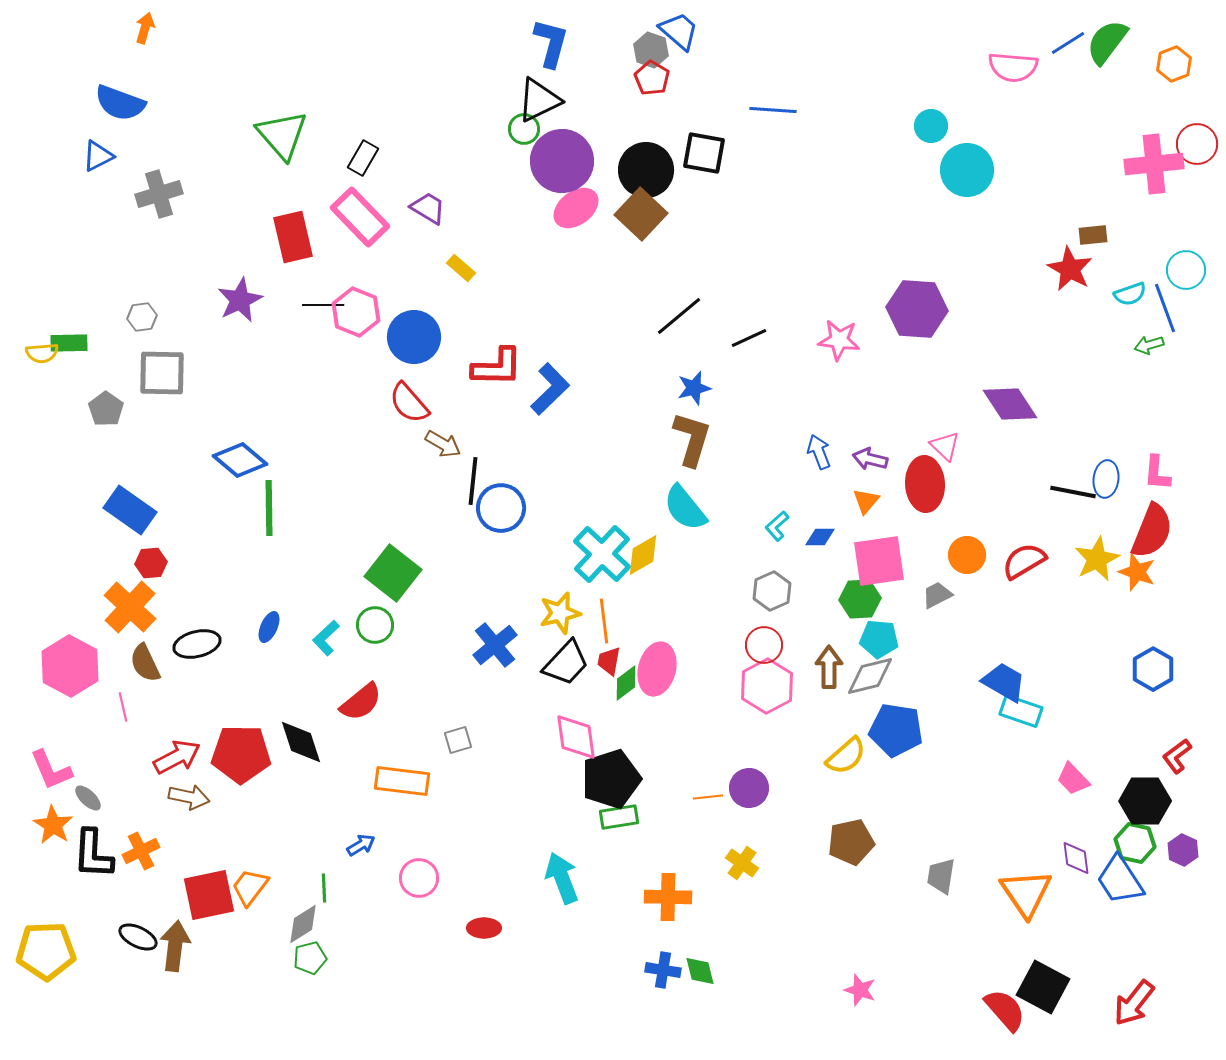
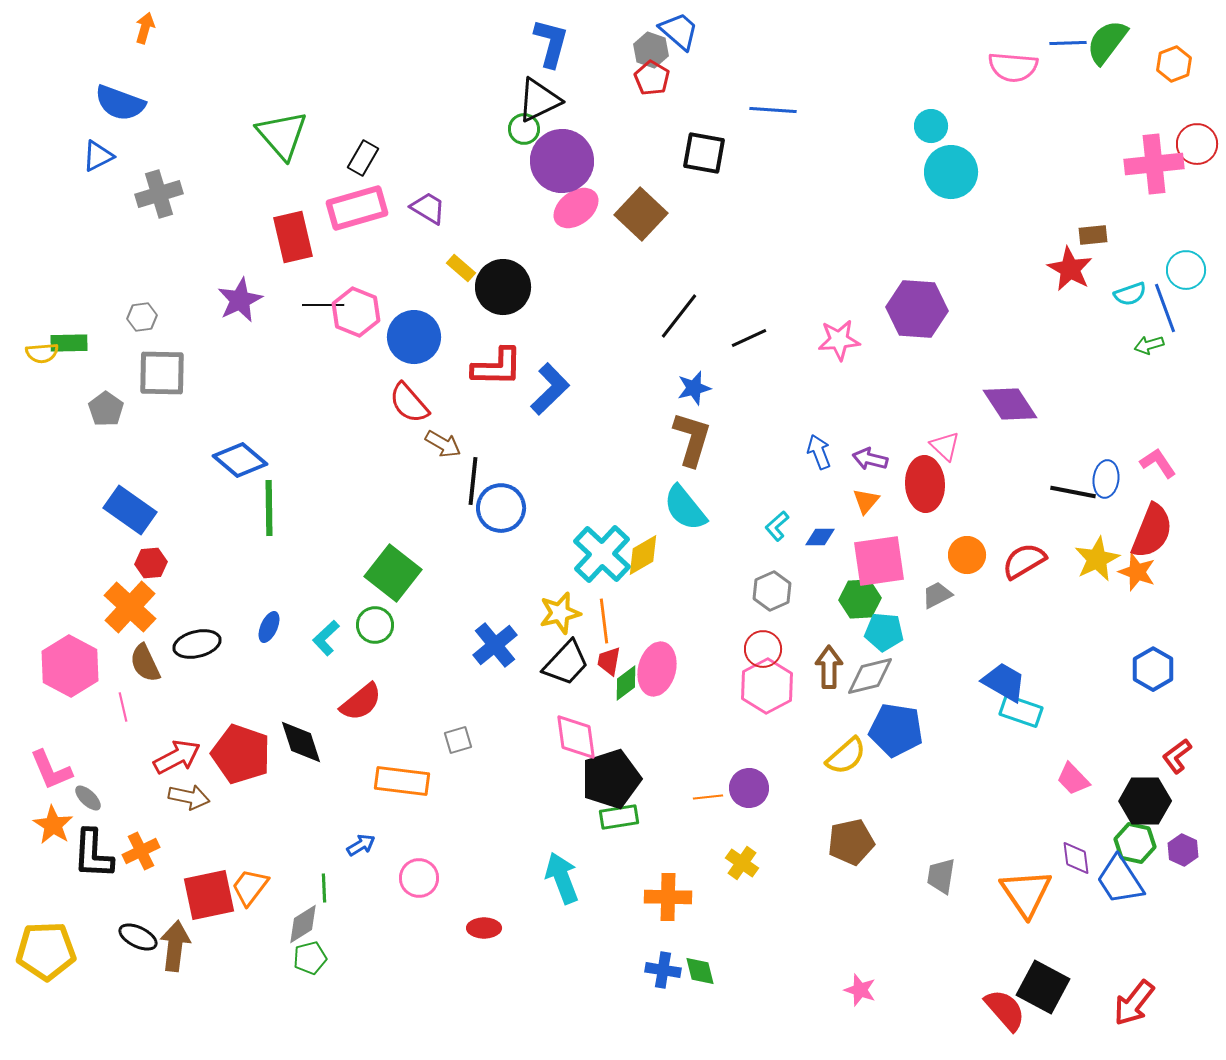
blue line at (1068, 43): rotated 30 degrees clockwise
black circle at (646, 170): moved 143 px left, 117 px down
cyan circle at (967, 170): moved 16 px left, 2 px down
pink rectangle at (360, 217): moved 3 px left, 9 px up; rotated 62 degrees counterclockwise
black line at (679, 316): rotated 12 degrees counterclockwise
pink star at (839, 340): rotated 12 degrees counterclockwise
pink L-shape at (1157, 473): moved 1 px right, 10 px up; rotated 141 degrees clockwise
cyan pentagon at (879, 639): moved 5 px right, 7 px up
red circle at (764, 645): moved 1 px left, 4 px down
red pentagon at (241, 754): rotated 18 degrees clockwise
